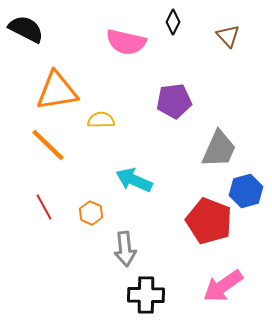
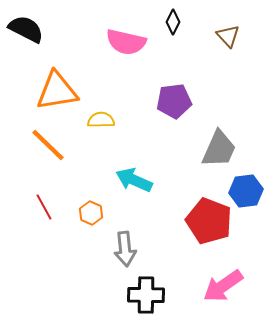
blue hexagon: rotated 8 degrees clockwise
